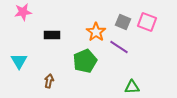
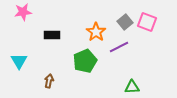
gray square: moved 2 px right; rotated 28 degrees clockwise
purple line: rotated 60 degrees counterclockwise
